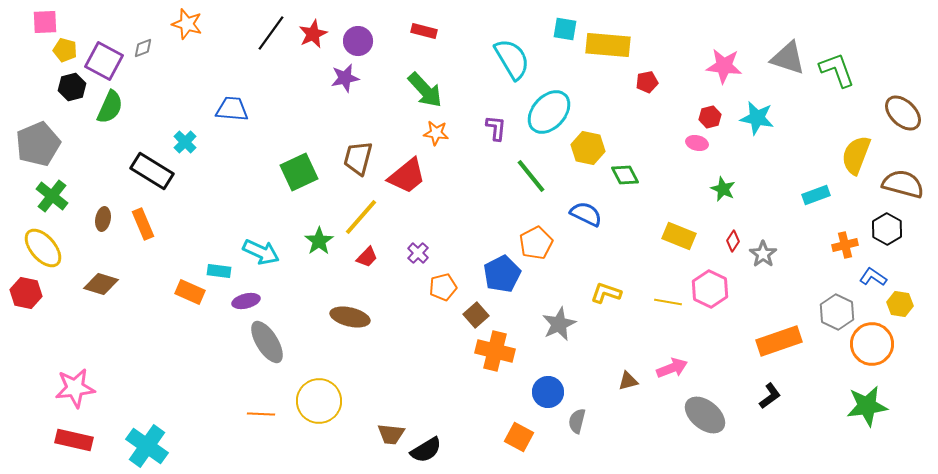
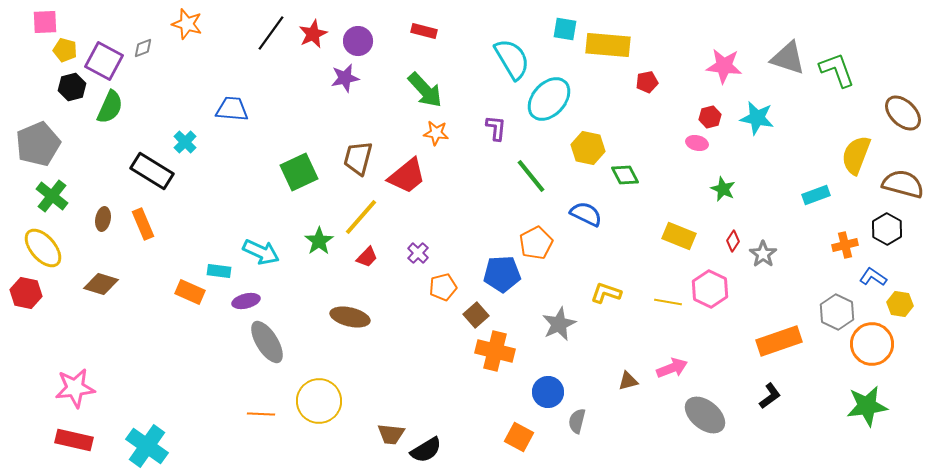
cyan ellipse at (549, 112): moved 13 px up
blue pentagon at (502, 274): rotated 24 degrees clockwise
